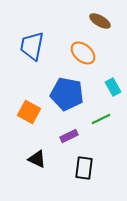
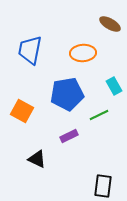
brown ellipse: moved 10 px right, 3 px down
blue trapezoid: moved 2 px left, 4 px down
orange ellipse: rotated 45 degrees counterclockwise
cyan rectangle: moved 1 px right, 1 px up
blue pentagon: rotated 20 degrees counterclockwise
orange square: moved 7 px left, 1 px up
green line: moved 2 px left, 4 px up
black rectangle: moved 19 px right, 18 px down
